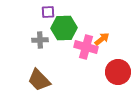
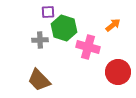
green hexagon: rotated 20 degrees clockwise
orange arrow: moved 11 px right, 14 px up
pink cross: moved 2 px right
